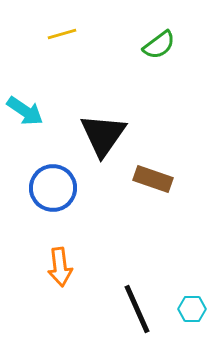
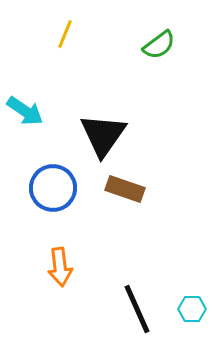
yellow line: moved 3 px right; rotated 52 degrees counterclockwise
brown rectangle: moved 28 px left, 10 px down
